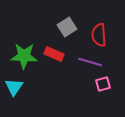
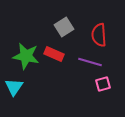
gray square: moved 3 px left
green star: moved 2 px right; rotated 8 degrees clockwise
